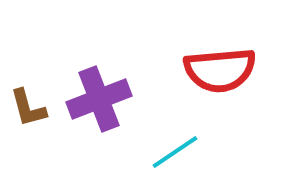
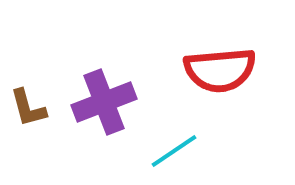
purple cross: moved 5 px right, 3 px down
cyan line: moved 1 px left, 1 px up
